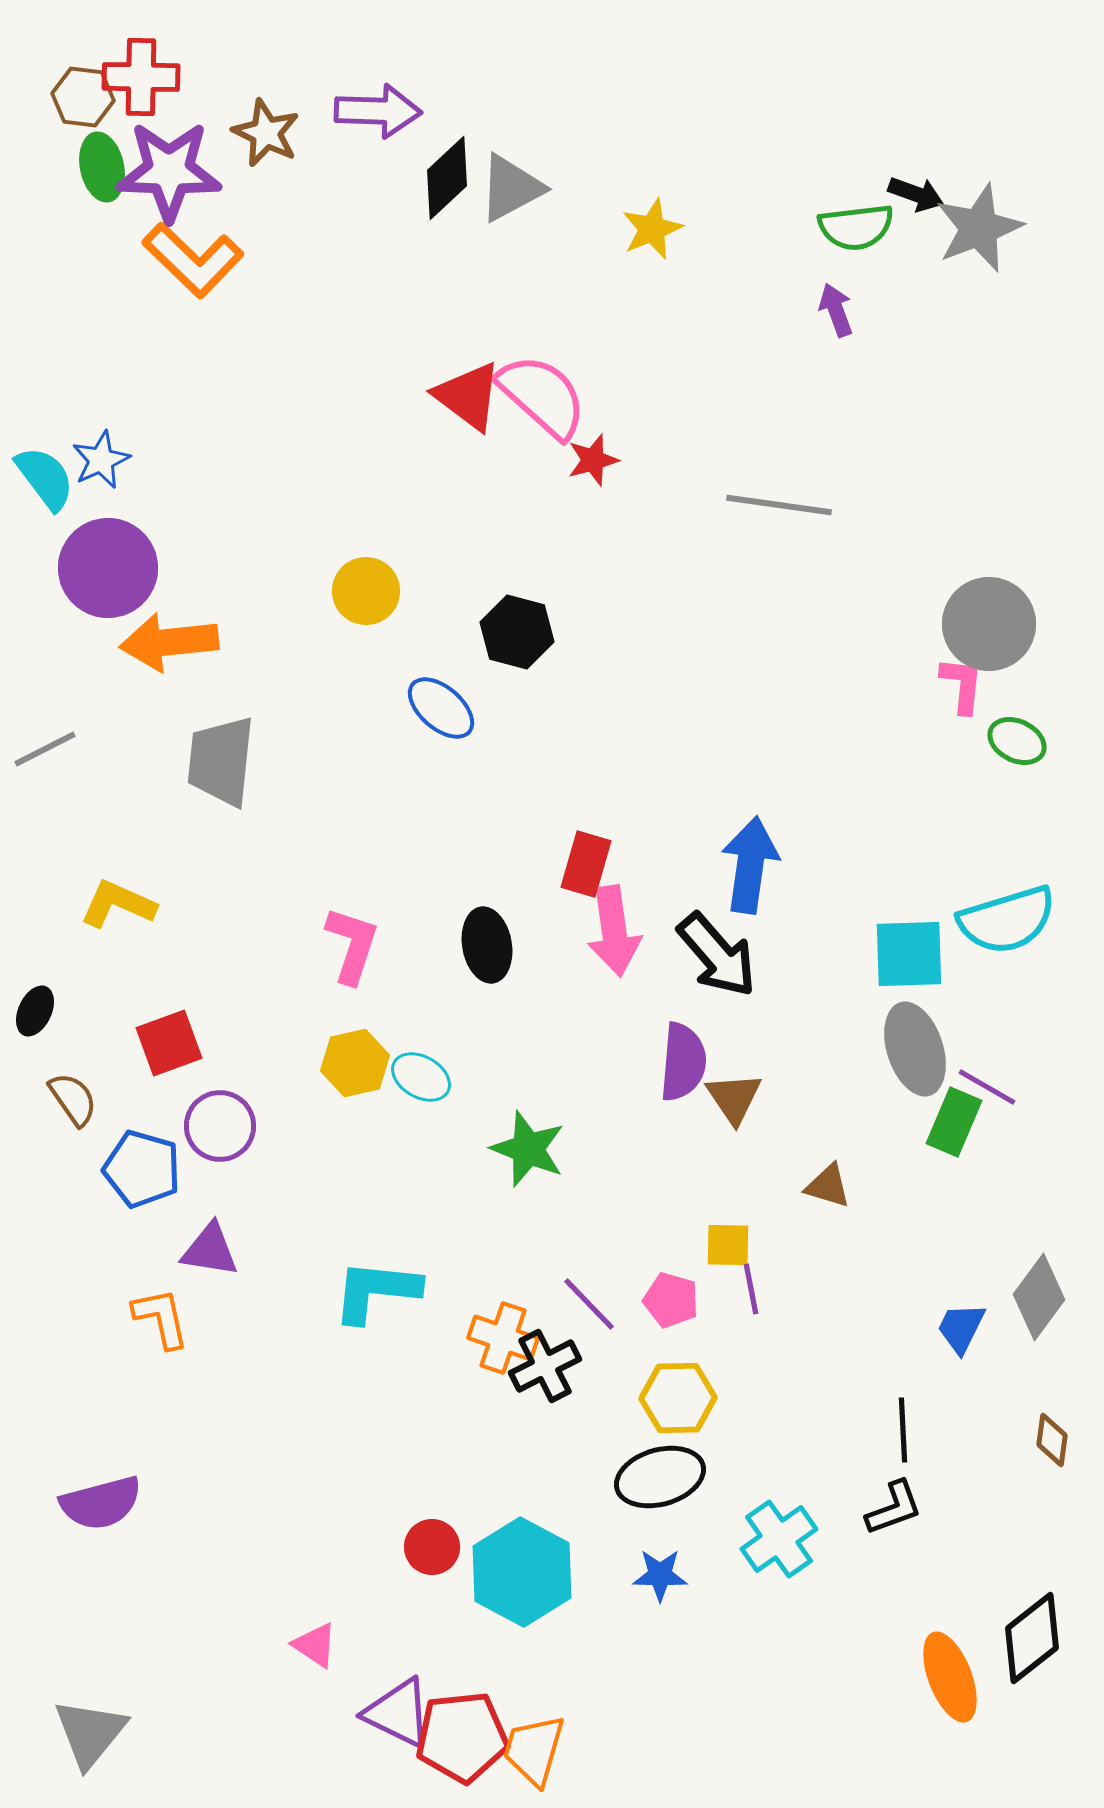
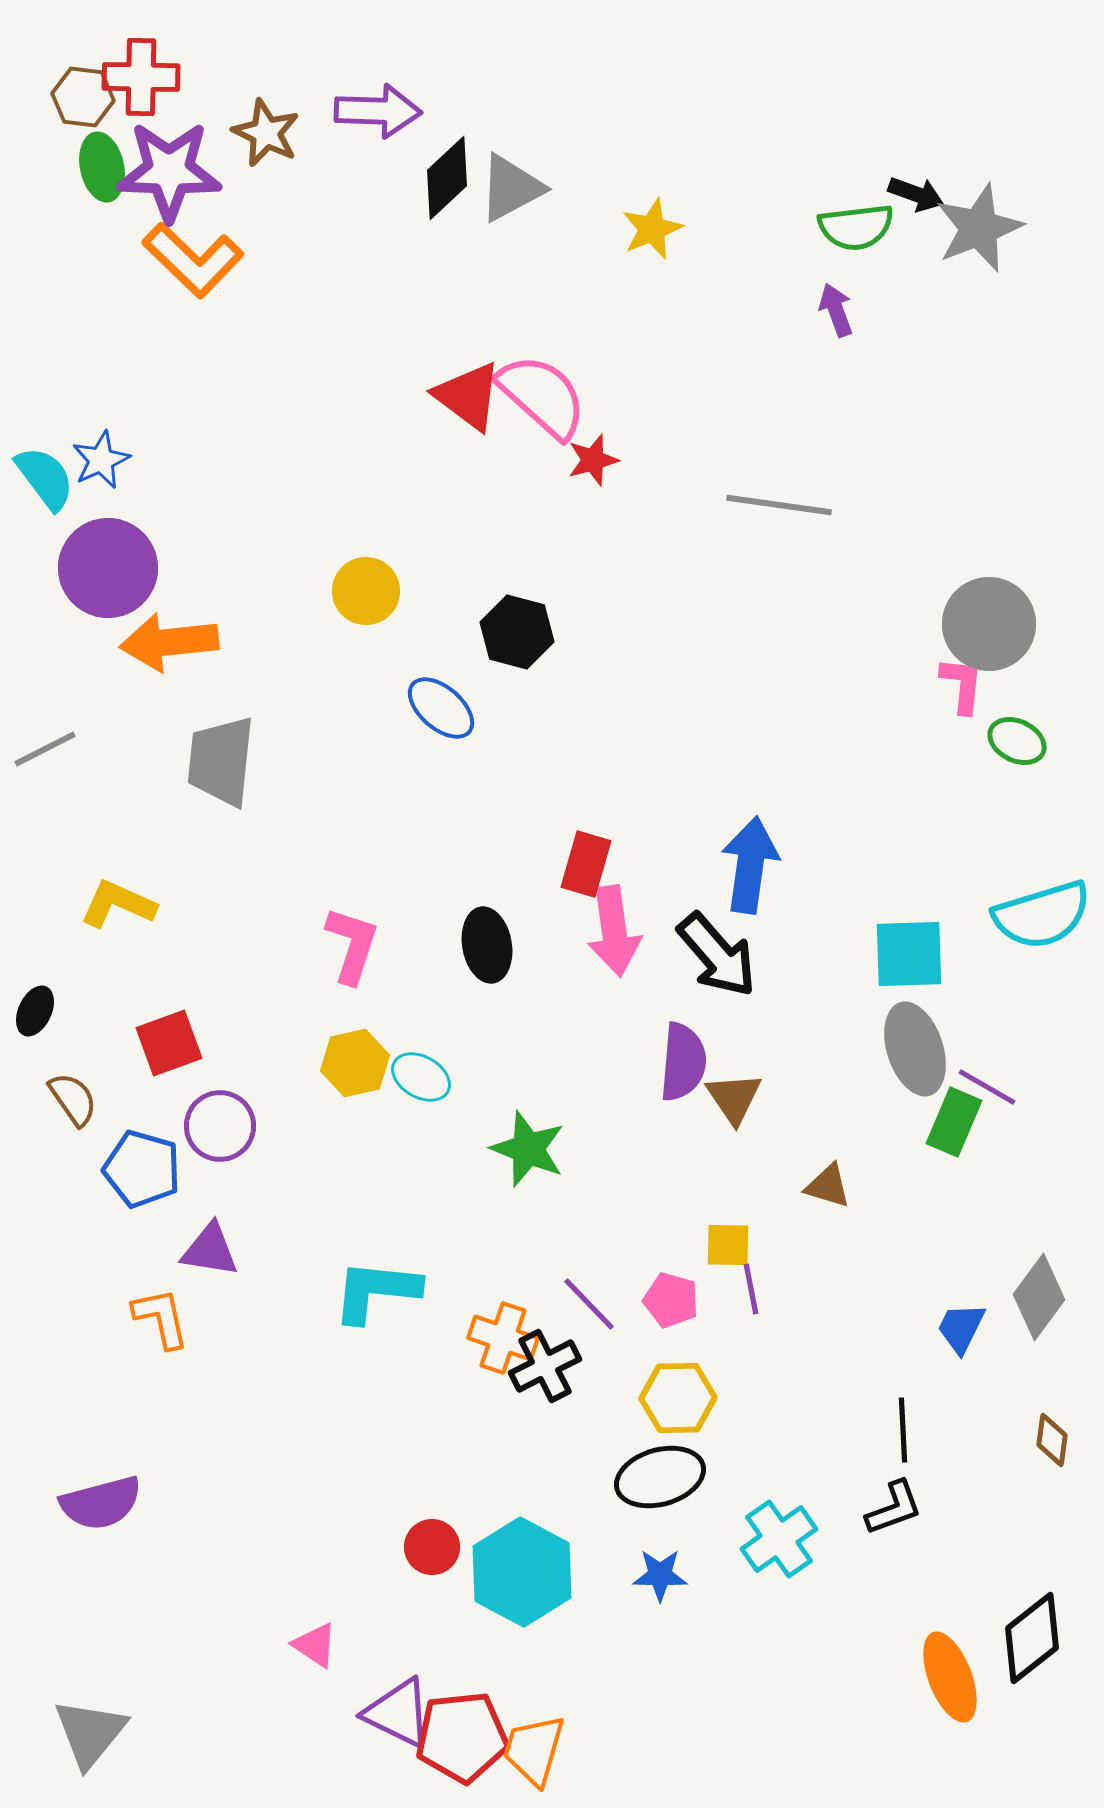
cyan semicircle at (1007, 920): moved 35 px right, 5 px up
